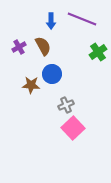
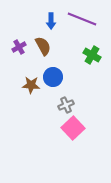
green cross: moved 6 px left, 3 px down; rotated 24 degrees counterclockwise
blue circle: moved 1 px right, 3 px down
